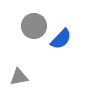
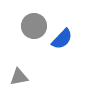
blue semicircle: moved 1 px right
